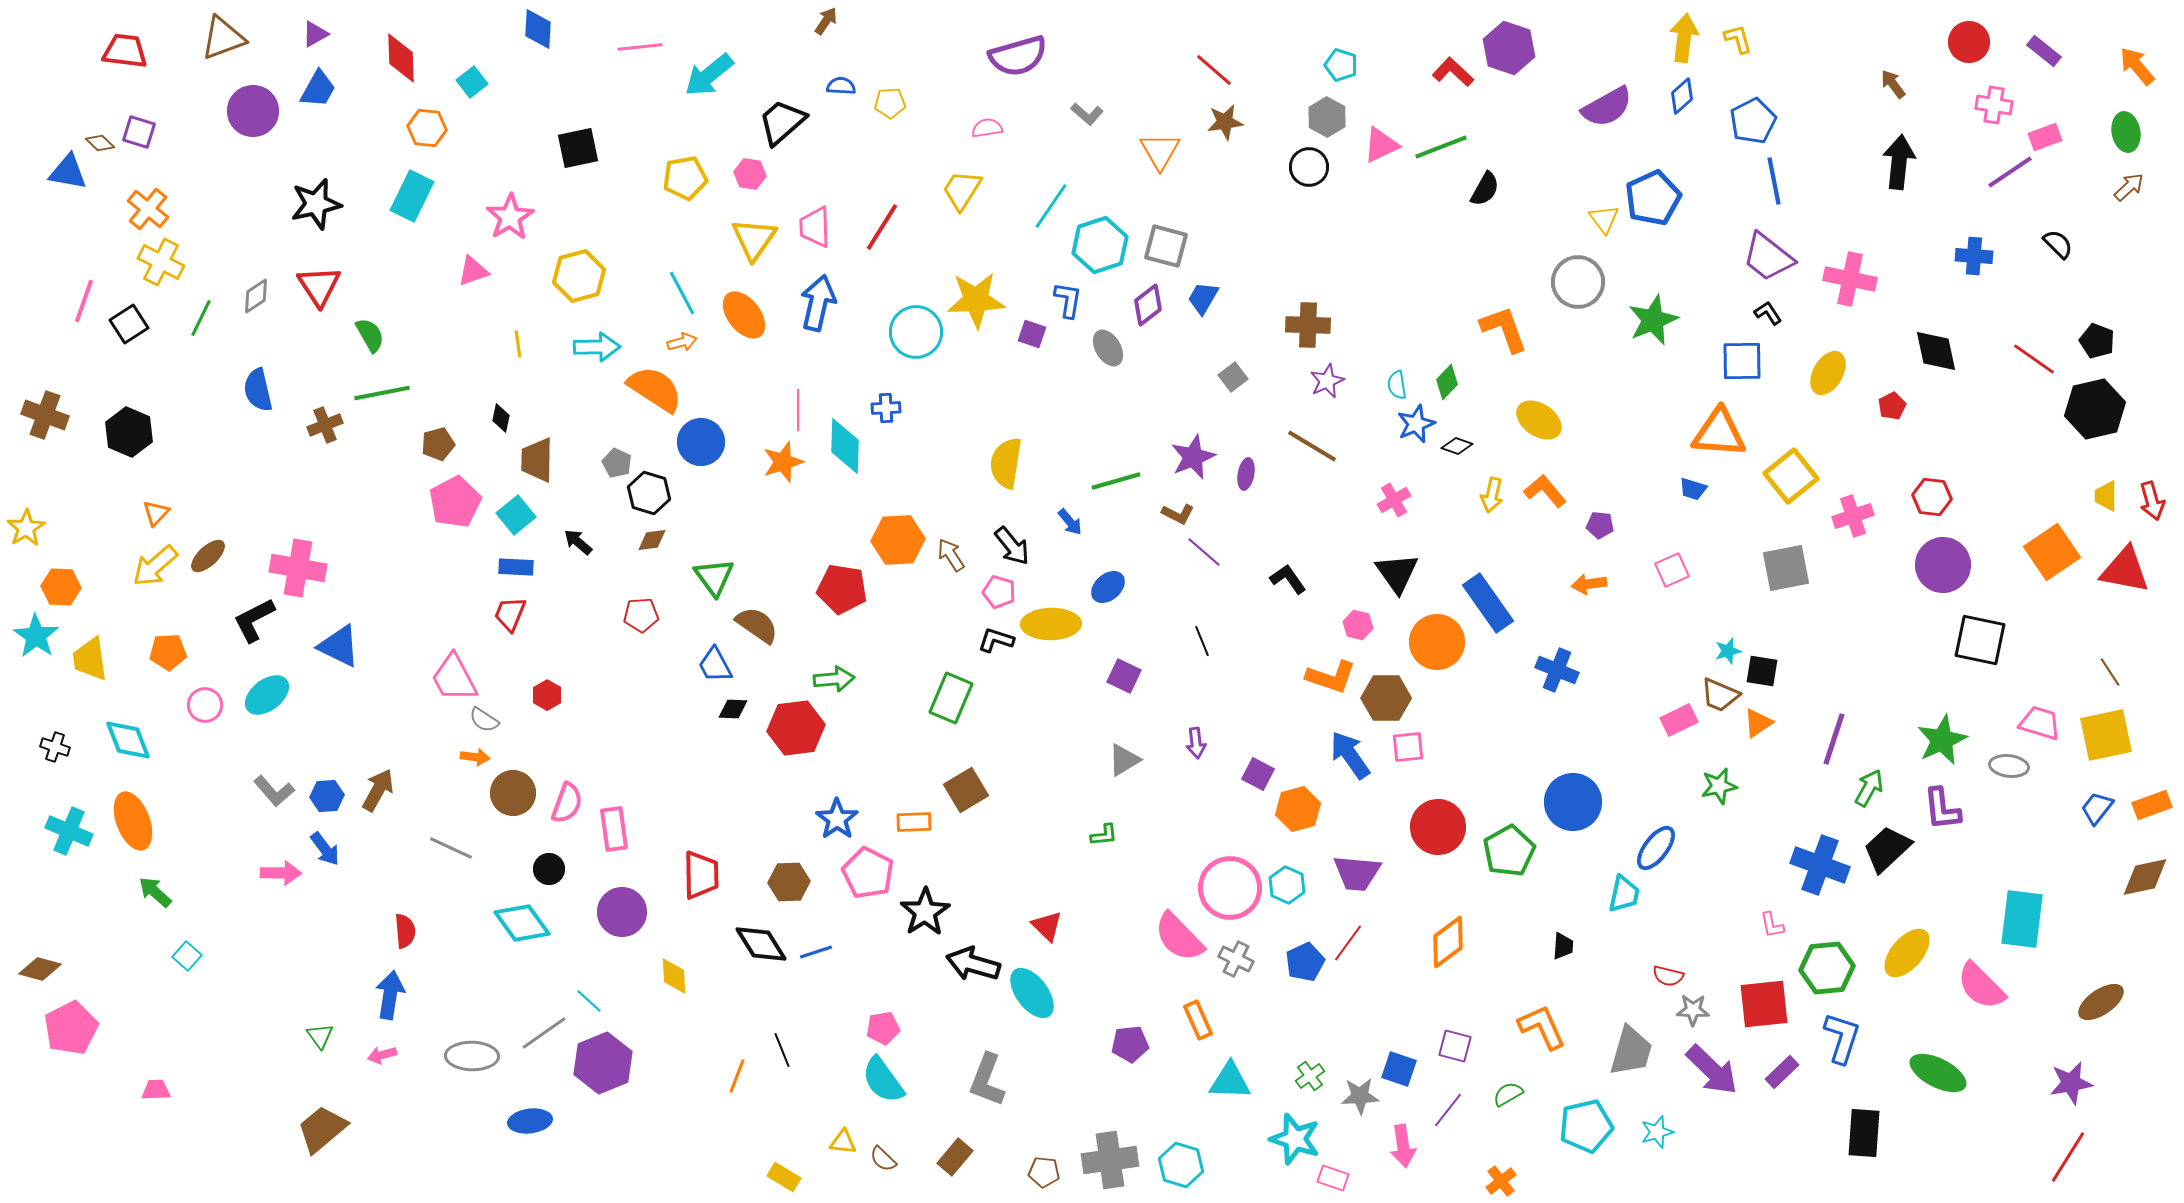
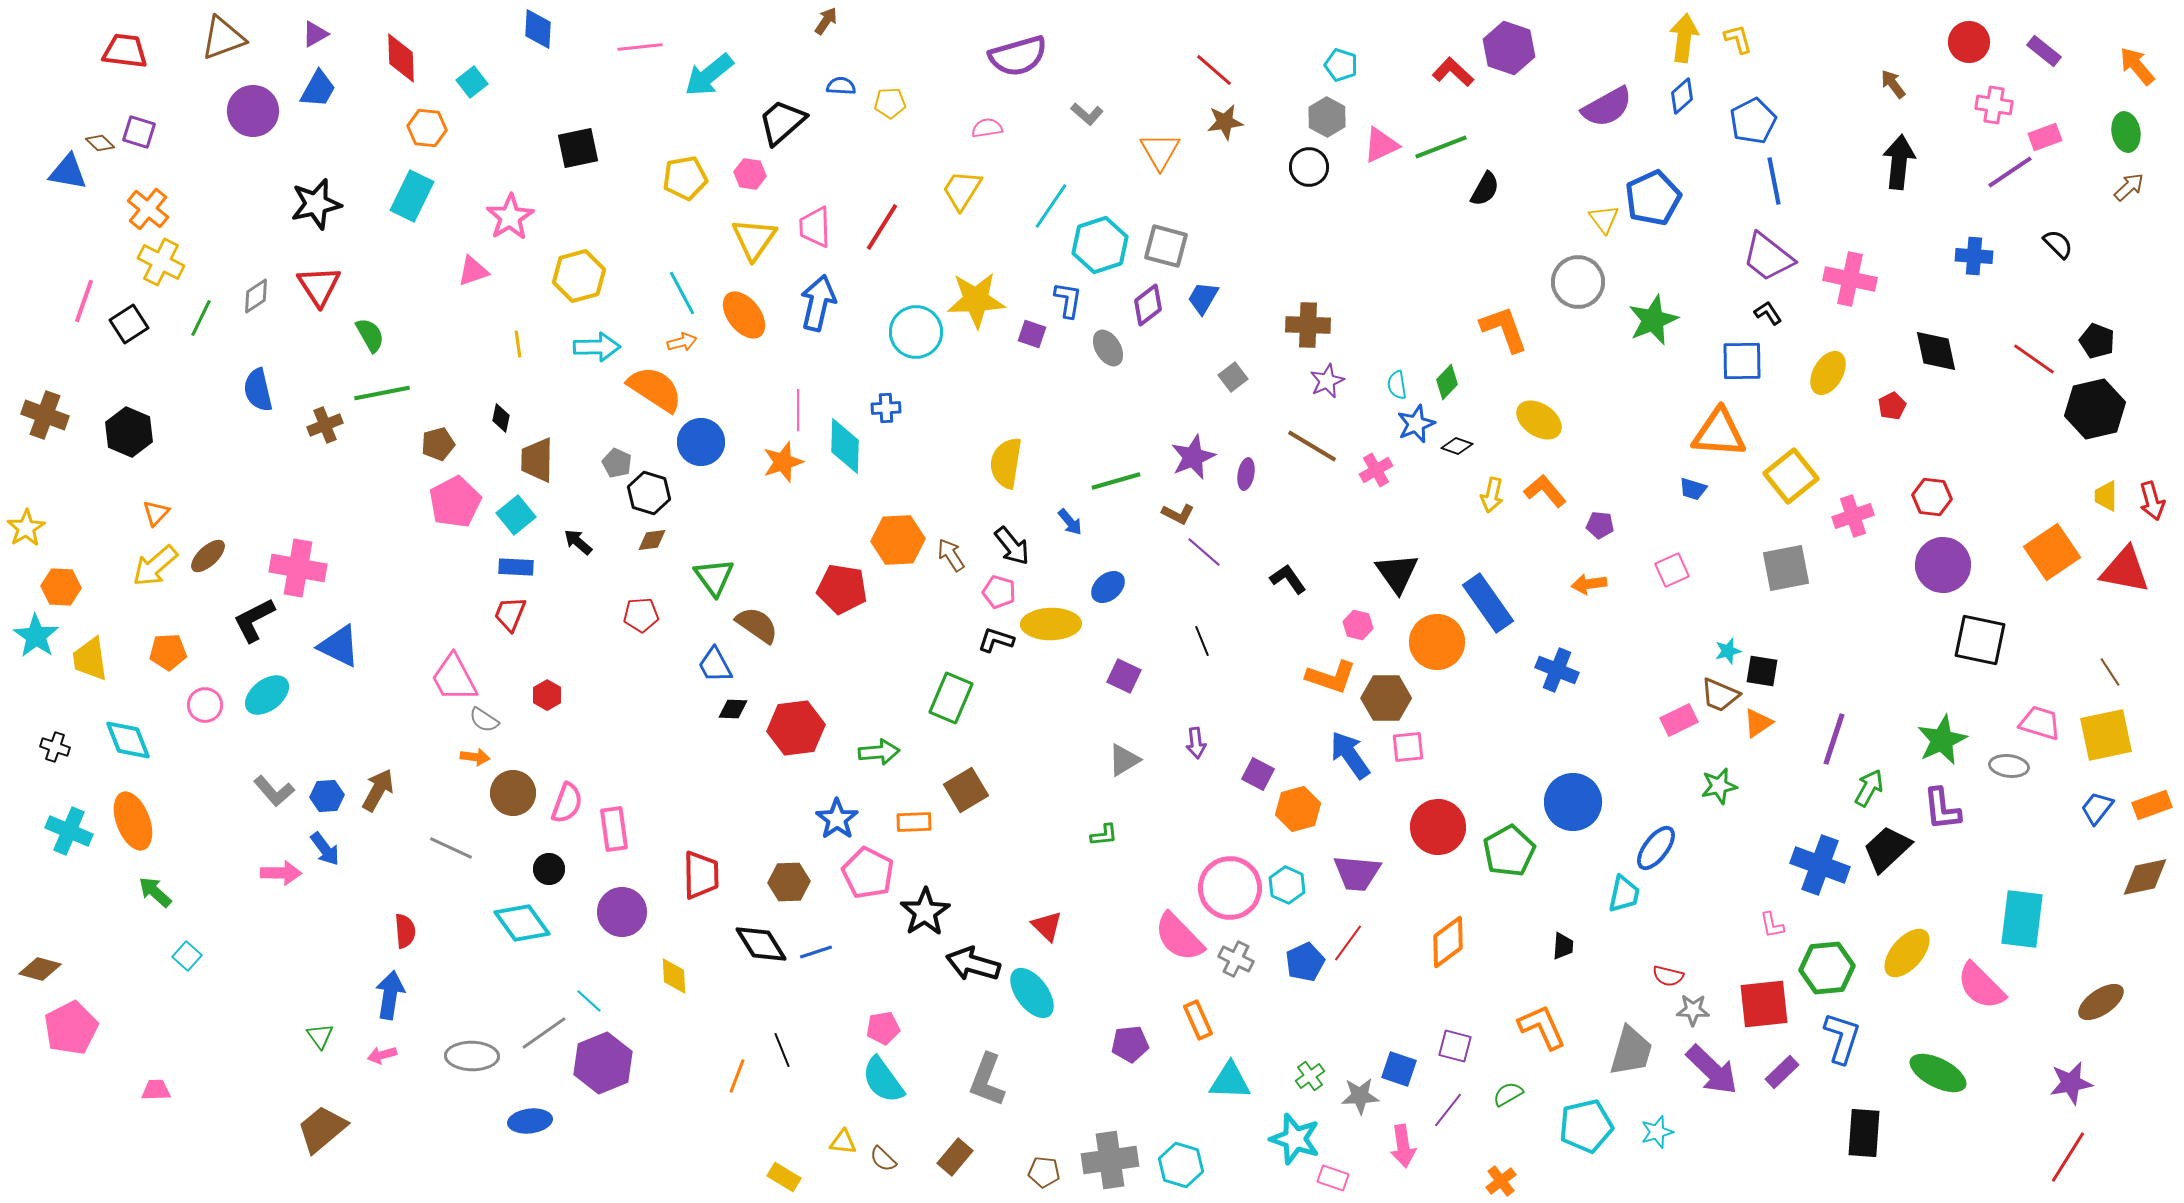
pink cross at (1394, 500): moved 18 px left, 30 px up
green arrow at (834, 679): moved 45 px right, 73 px down
